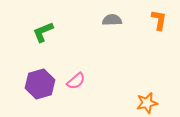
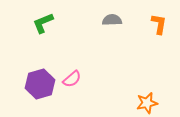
orange L-shape: moved 4 px down
green L-shape: moved 9 px up
pink semicircle: moved 4 px left, 2 px up
